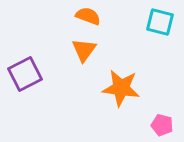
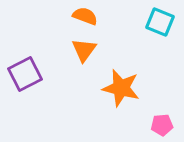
orange semicircle: moved 3 px left
cyan square: rotated 8 degrees clockwise
orange star: rotated 6 degrees clockwise
pink pentagon: rotated 20 degrees counterclockwise
